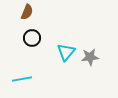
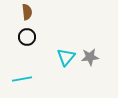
brown semicircle: rotated 28 degrees counterclockwise
black circle: moved 5 px left, 1 px up
cyan triangle: moved 5 px down
